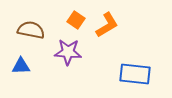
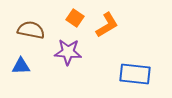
orange square: moved 1 px left, 2 px up
